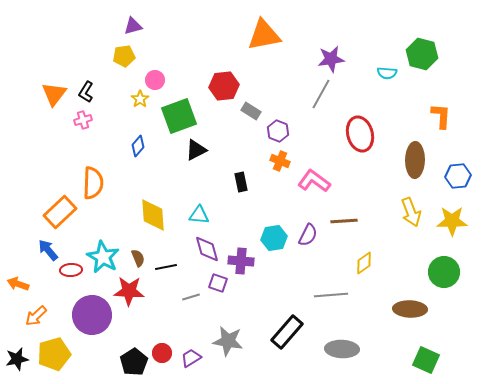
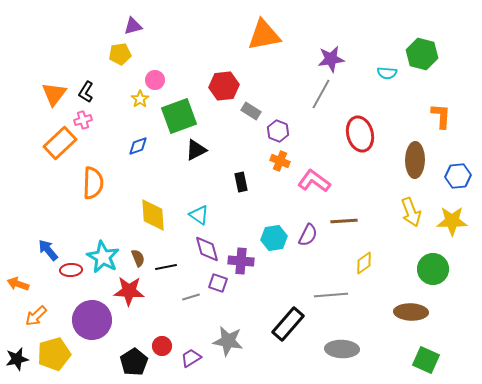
yellow pentagon at (124, 56): moved 4 px left, 2 px up
blue diamond at (138, 146): rotated 30 degrees clockwise
orange rectangle at (60, 212): moved 69 px up
cyan triangle at (199, 215): rotated 30 degrees clockwise
green circle at (444, 272): moved 11 px left, 3 px up
brown ellipse at (410, 309): moved 1 px right, 3 px down
purple circle at (92, 315): moved 5 px down
black rectangle at (287, 332): moved 1 px right, 8 px up
red circle at (162, 353): moved 7 px up
